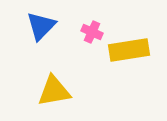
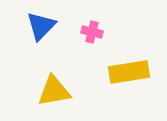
pink cross: rotated 10 degrees counterclockwise
yellow rectangle: moved 22 px down
